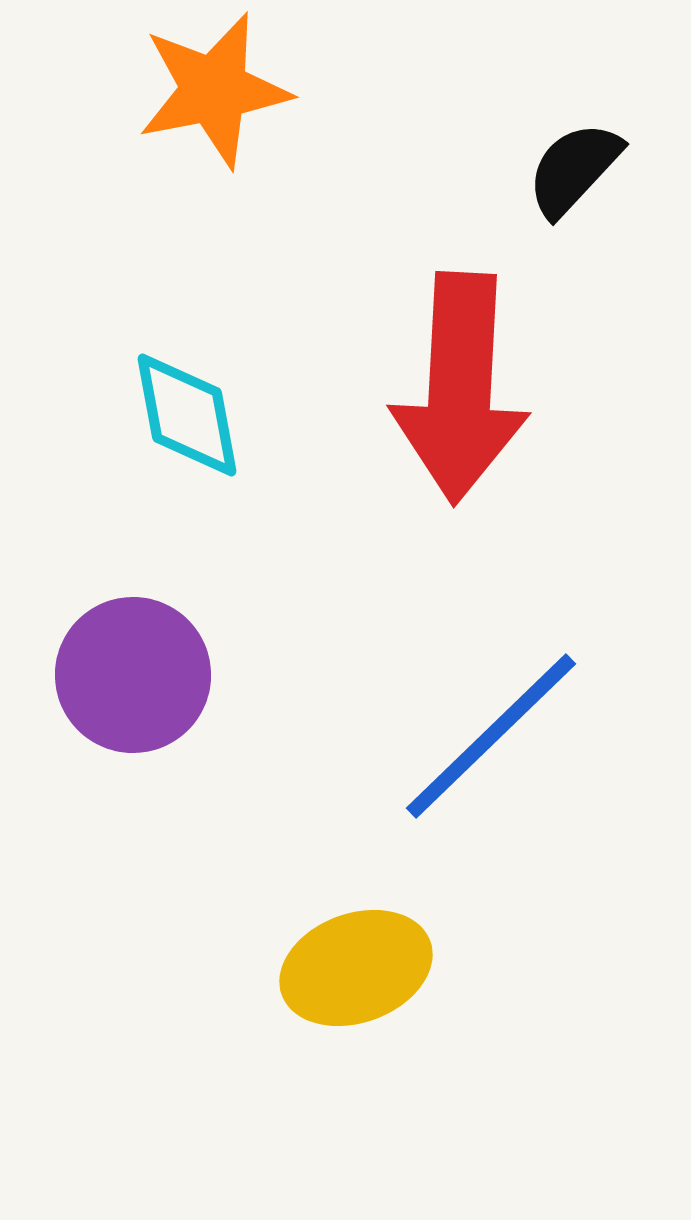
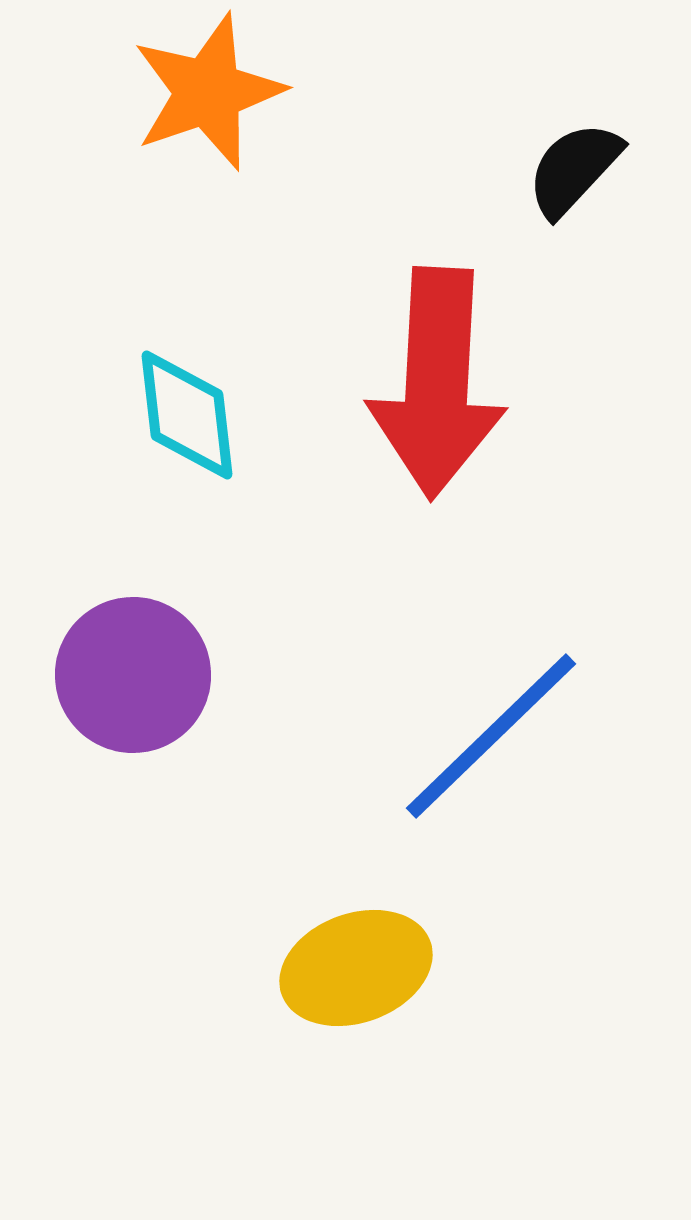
orange star: moved 6 px left, 2 px down; rotated 8 degrees counterclockwise
red arrow: moved 23 px left, 5 px up
cyan diamond: rotated 4 degrees clockwise
